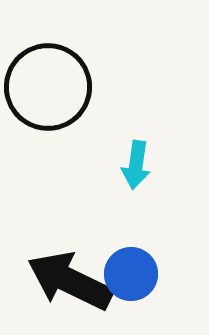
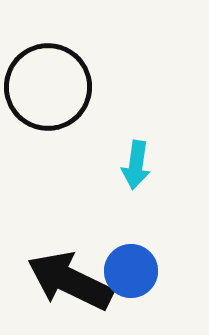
blue circle: moved 3 px up
